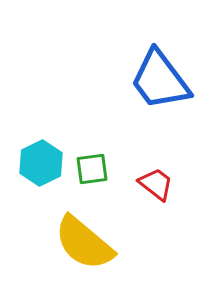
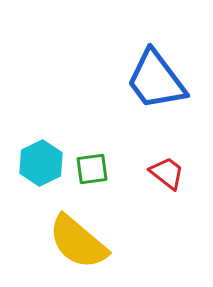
blue trapezoid: moved 4 px left
red trapezoid: moved 11 px right, 11 px up
yellow semicircle: moved 6 px left, 1 px up
